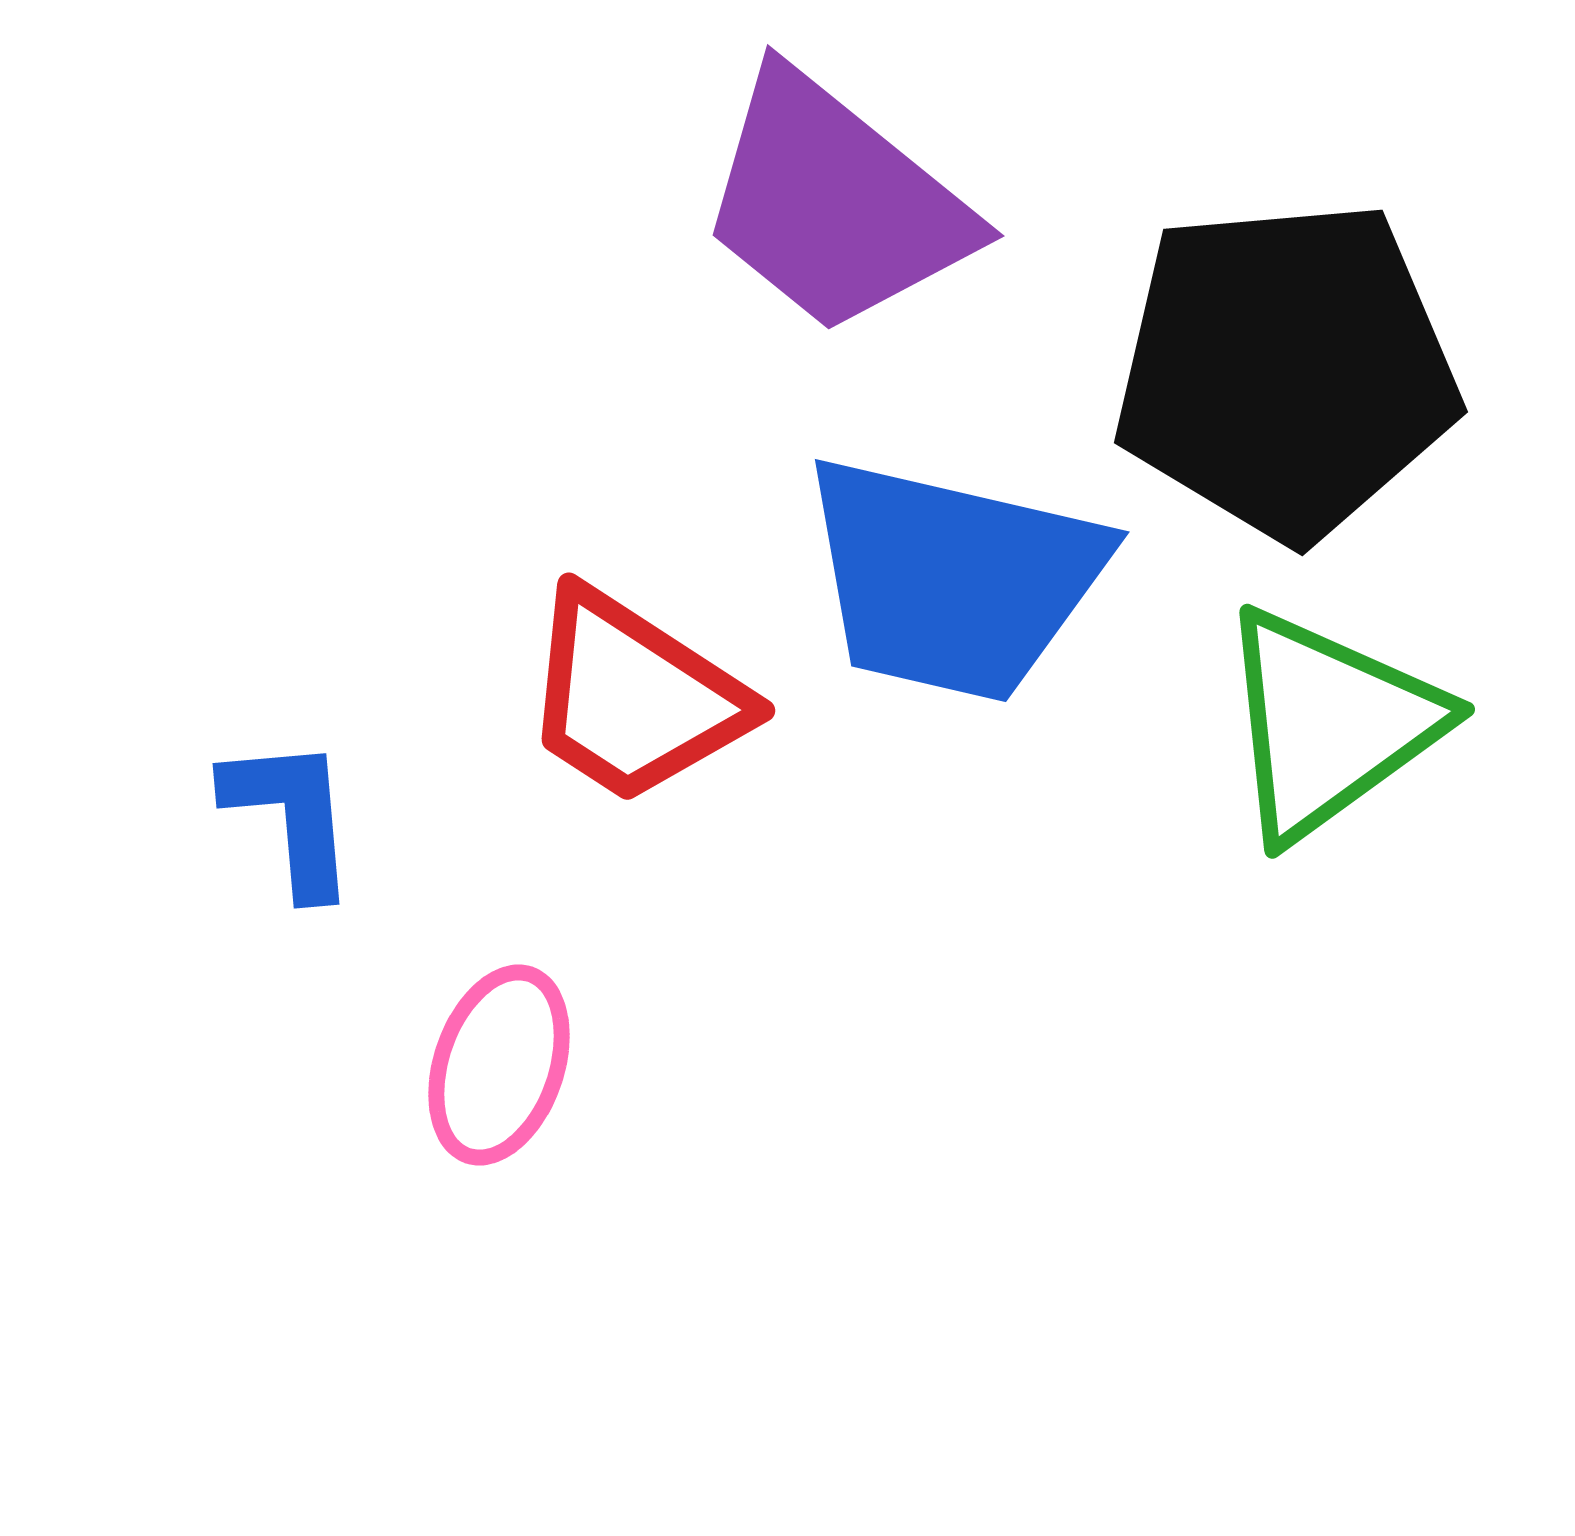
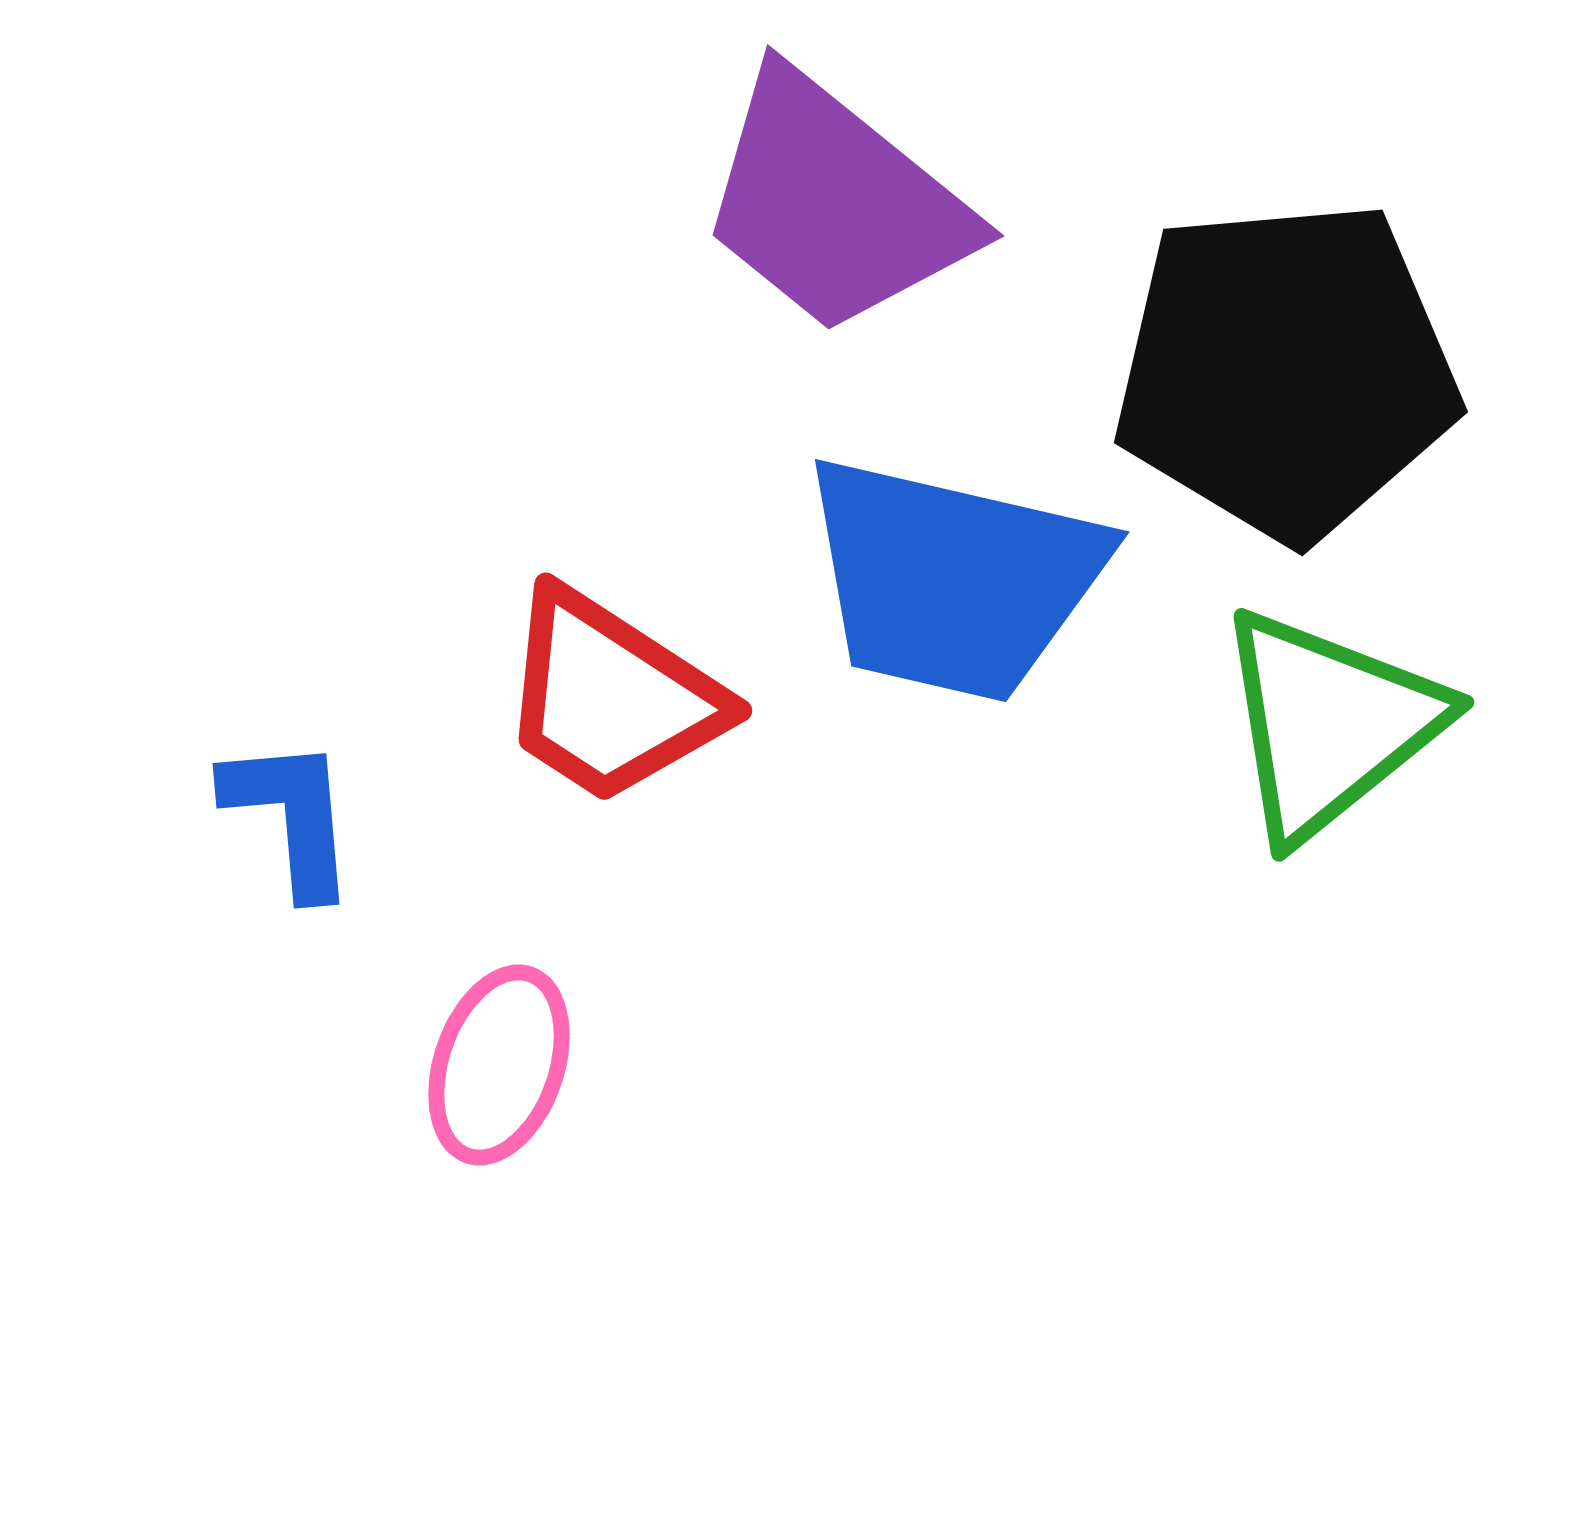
red trapezoid: moved 23 px left
green triangle: rotated 3 degrees counterclockwise
